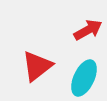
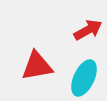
red triangle: rotated 28 degrees clockwise
